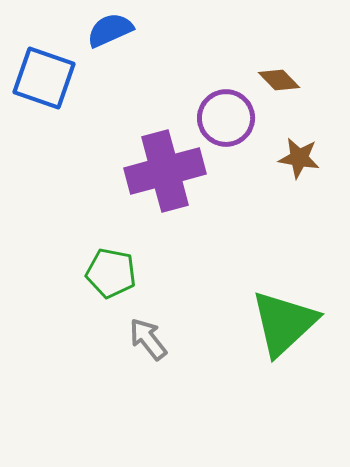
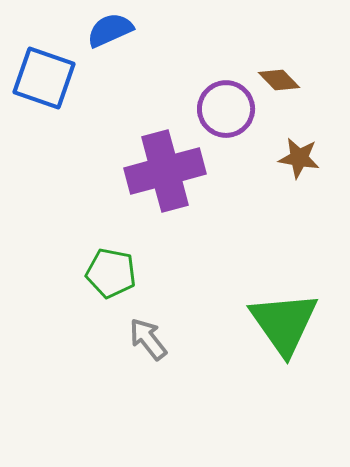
purple circle: moved 9 px up
green triangle: rotated 22 degrees counterclockwise
